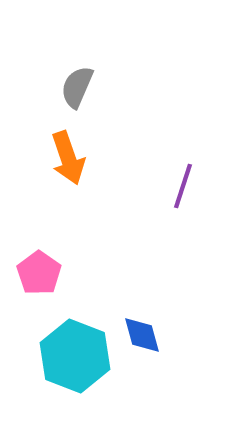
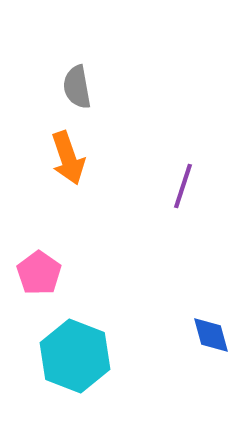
gray semicircle: rotated 33 degrees counterclockwise
blue diamond: moved 69 px right
